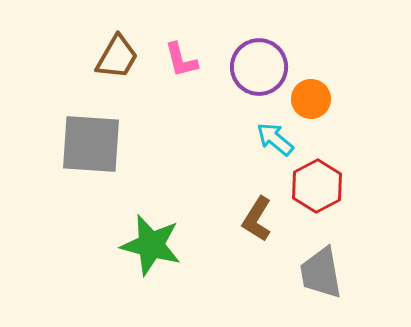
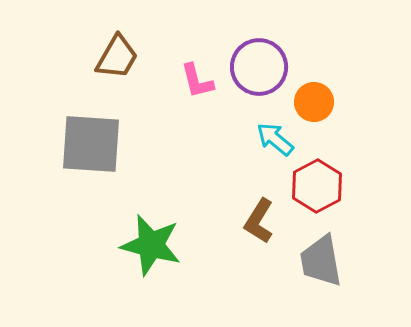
pink L-shape: moved 16 px right, 21 px down
orange circle: moved 3 px right, 3 px down
brown L-shape: moved 2 px right, 2 px down
gray trapezoid: moved 12 px up
